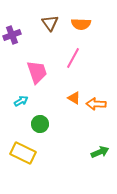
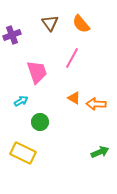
orange semicircle: rotated 48 degrees clockwise
pink line: moved 1 px left
green circle: moved 2 px up
